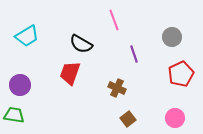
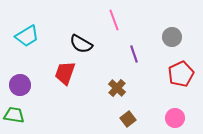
red trapezoid: moved 5 px left
brown cross: rotated 18 degrees clockwise
